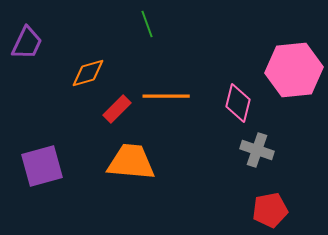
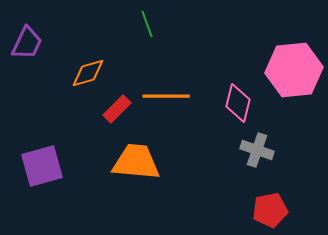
orange trapezoid: moved 5 px right
